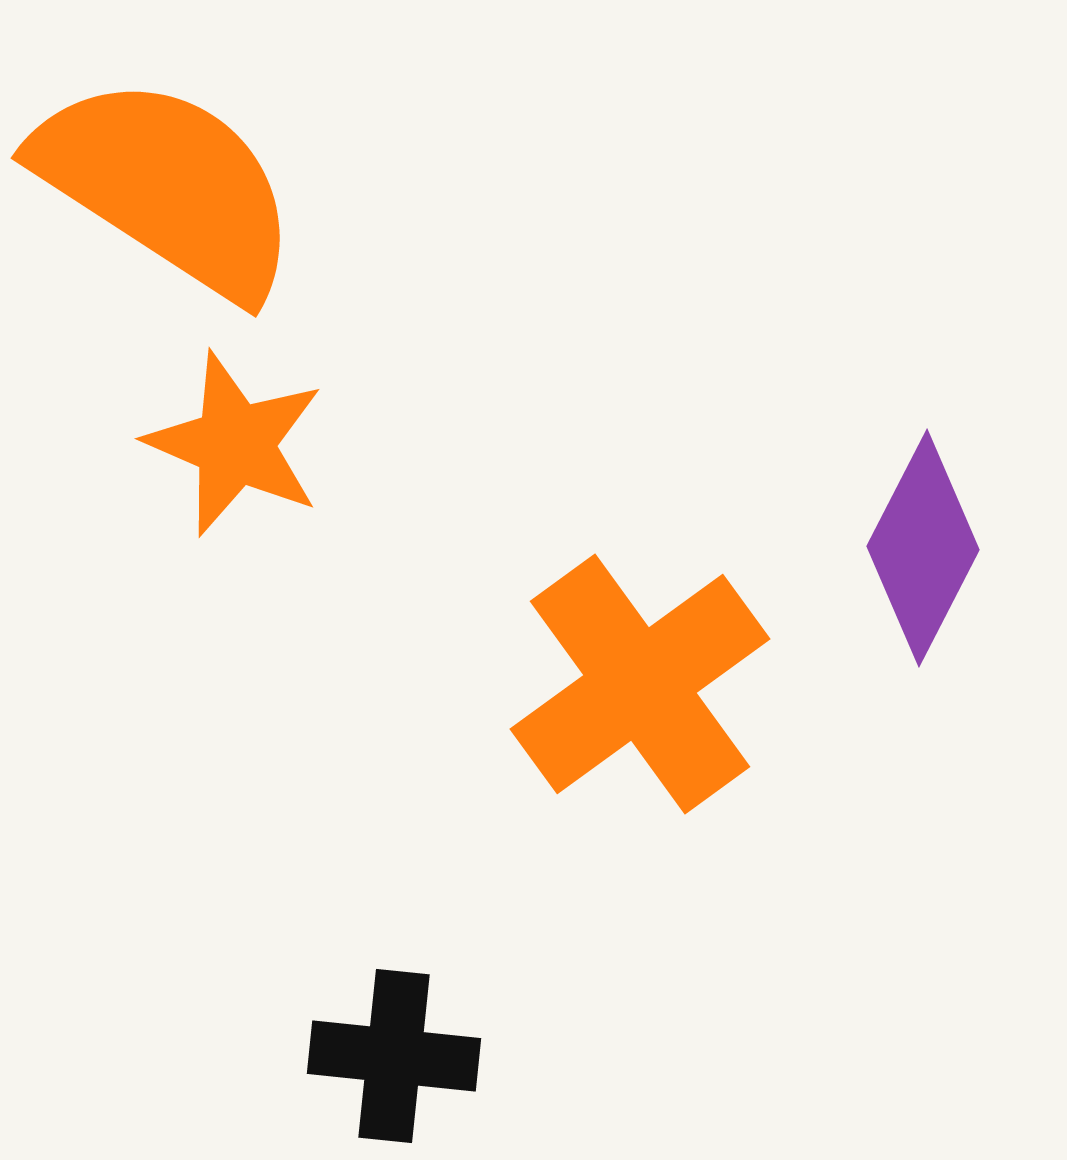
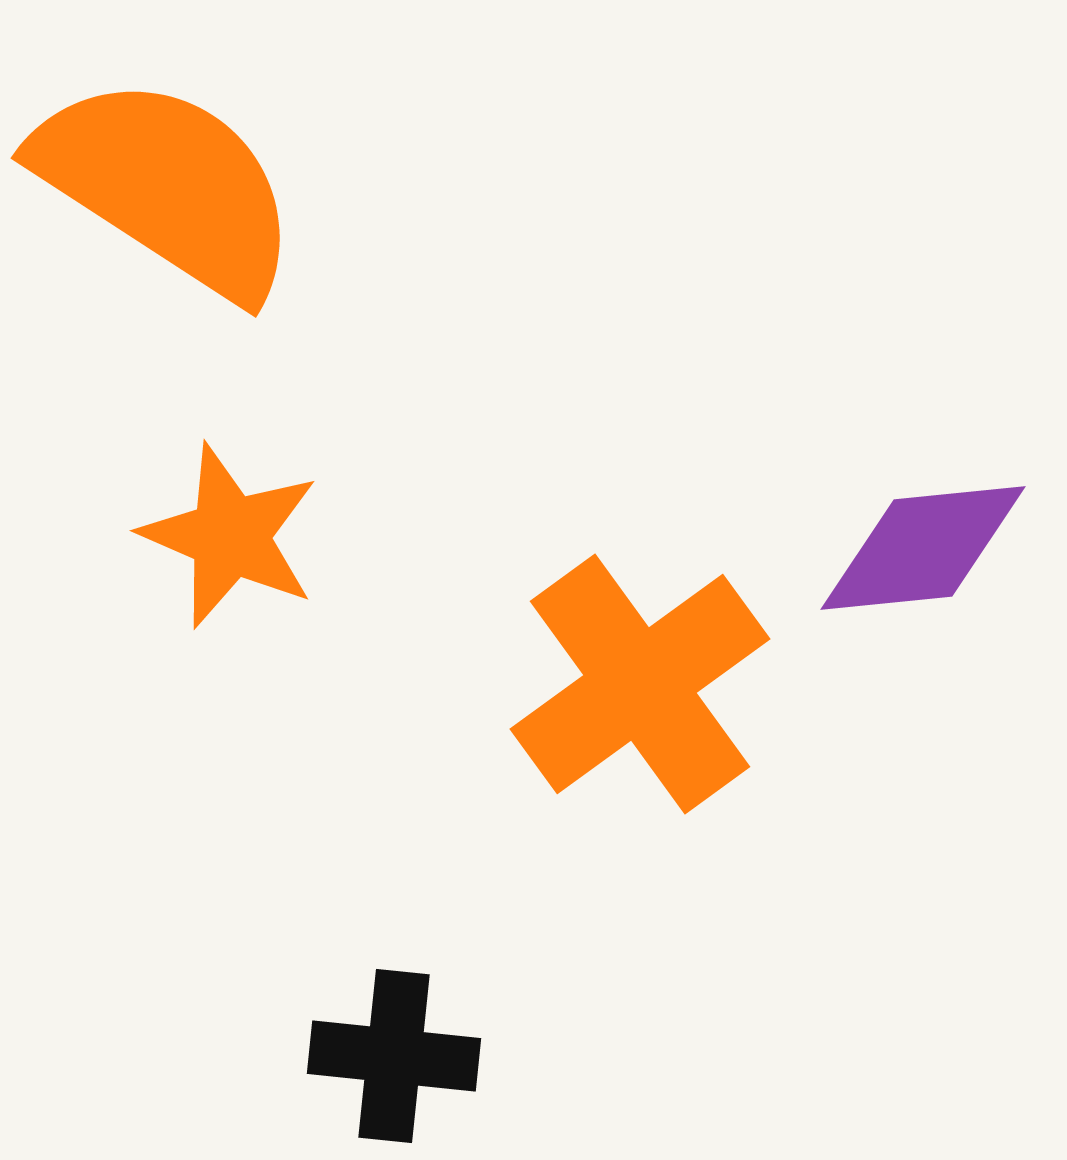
orange star: moved 5 px left, 92 px down
purple diamond: rotated 57 degrees clockwise
